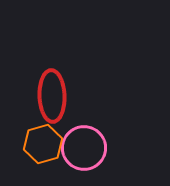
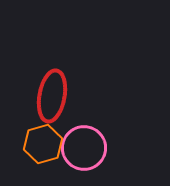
red ellipse: rotated 12 degrees clockwise
